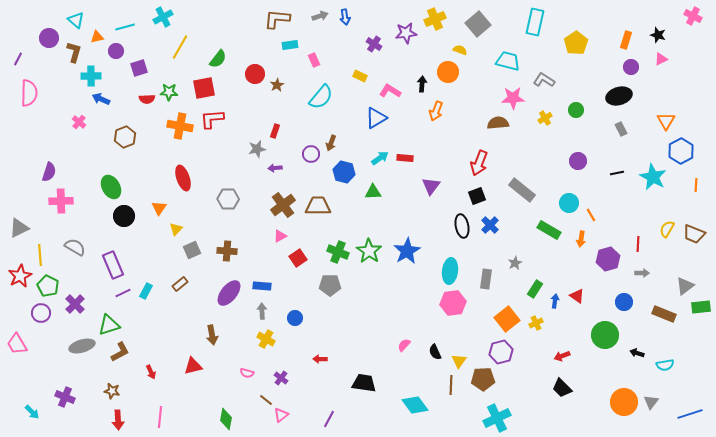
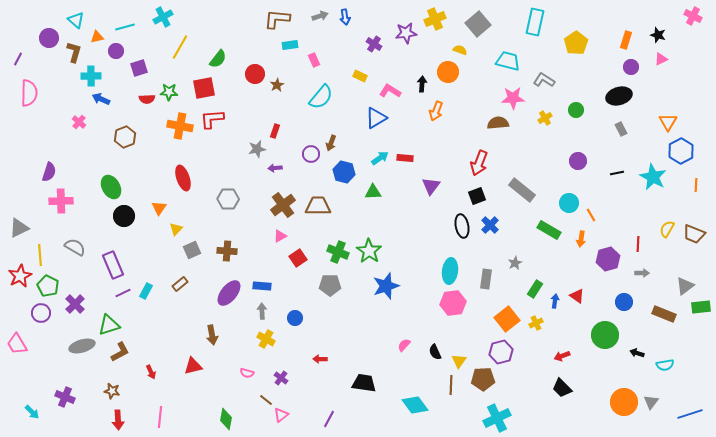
orange triangle at (666, 121): moved 2 px right, 1 px down
blue star at (407, 251): moved 21 px left, 35 px down; rotated 12 degrees clockwise
